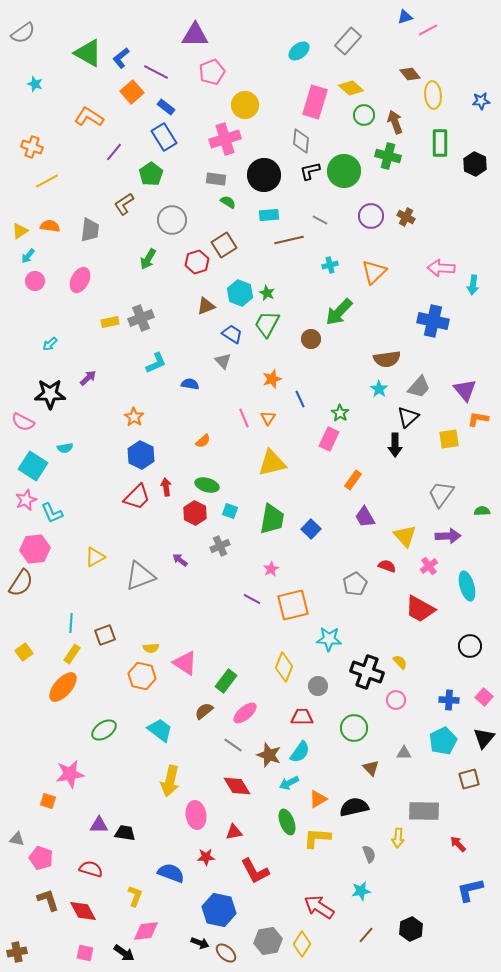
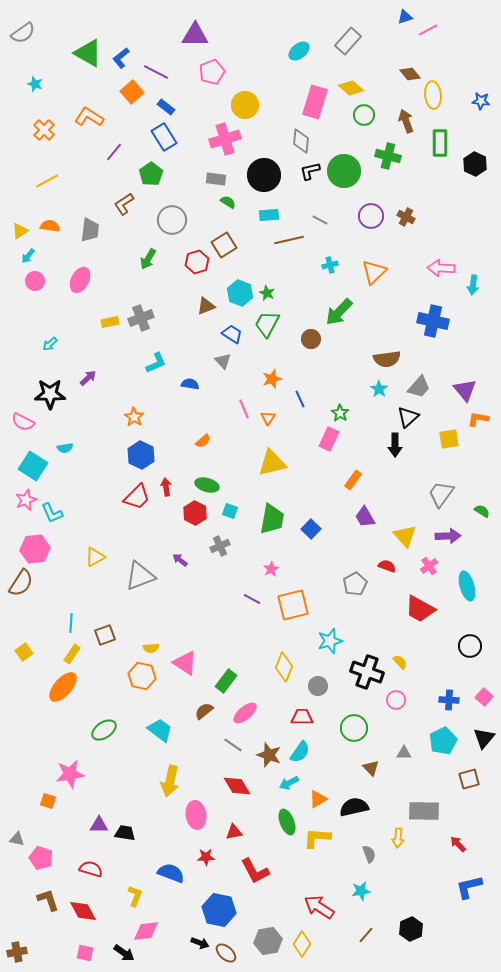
blue star at (481, 101): rotated 12 degrees clockwise
brown arrow at (395, 122): moved 11 px right, 1 px up
orange cross at (32, 147): moved 12 px right, 17 px up; rotated 25 degrees clockwise
pink line at (244, 418): moved 9 px up
green semicircle at (482, 511): rotated 35 degrees clockwise
cyan star at (329, 639): moved 1 px right, 2 px down; rotated 20 degrees counterclockwise
blue L-shape at (470, 890): moved 1 px left, 3 px up
